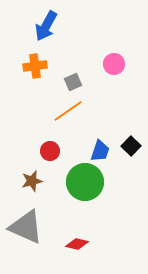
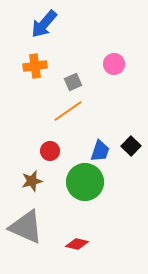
blue arrow: moved 2 px left, 2 px up; rotated 12 degrees clockwise
